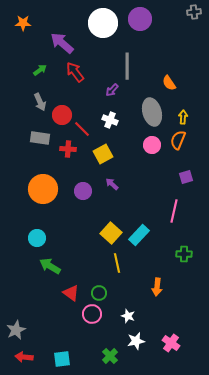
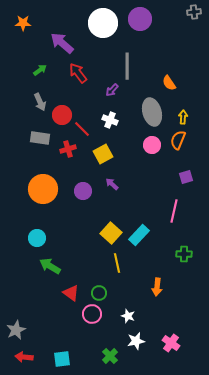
red arrow at (75, 72): moved 3 px right, 1 px down
red cross at (68, 149): rotated 21 degrees counterclockwise
